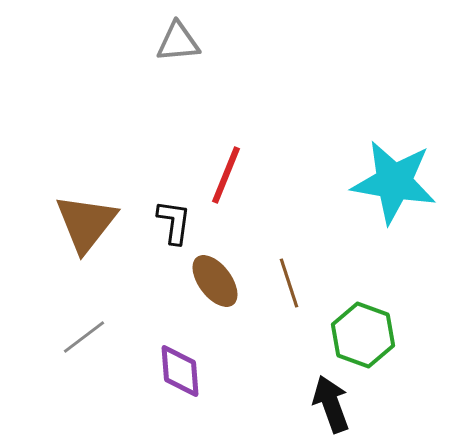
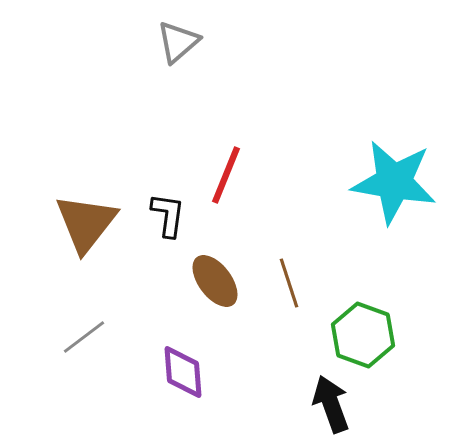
gray triangle: rotated 36 degrees counterclockwise
black L-shape: moved 6 px left, 7 px up
purple diamond: moved 3 px right, 1 px down
